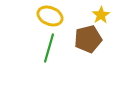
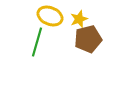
yellow star: moved 22 px left, 4 px down; rotated 12 degrees clockwise
green line: moved 12 px left, 6 px up
